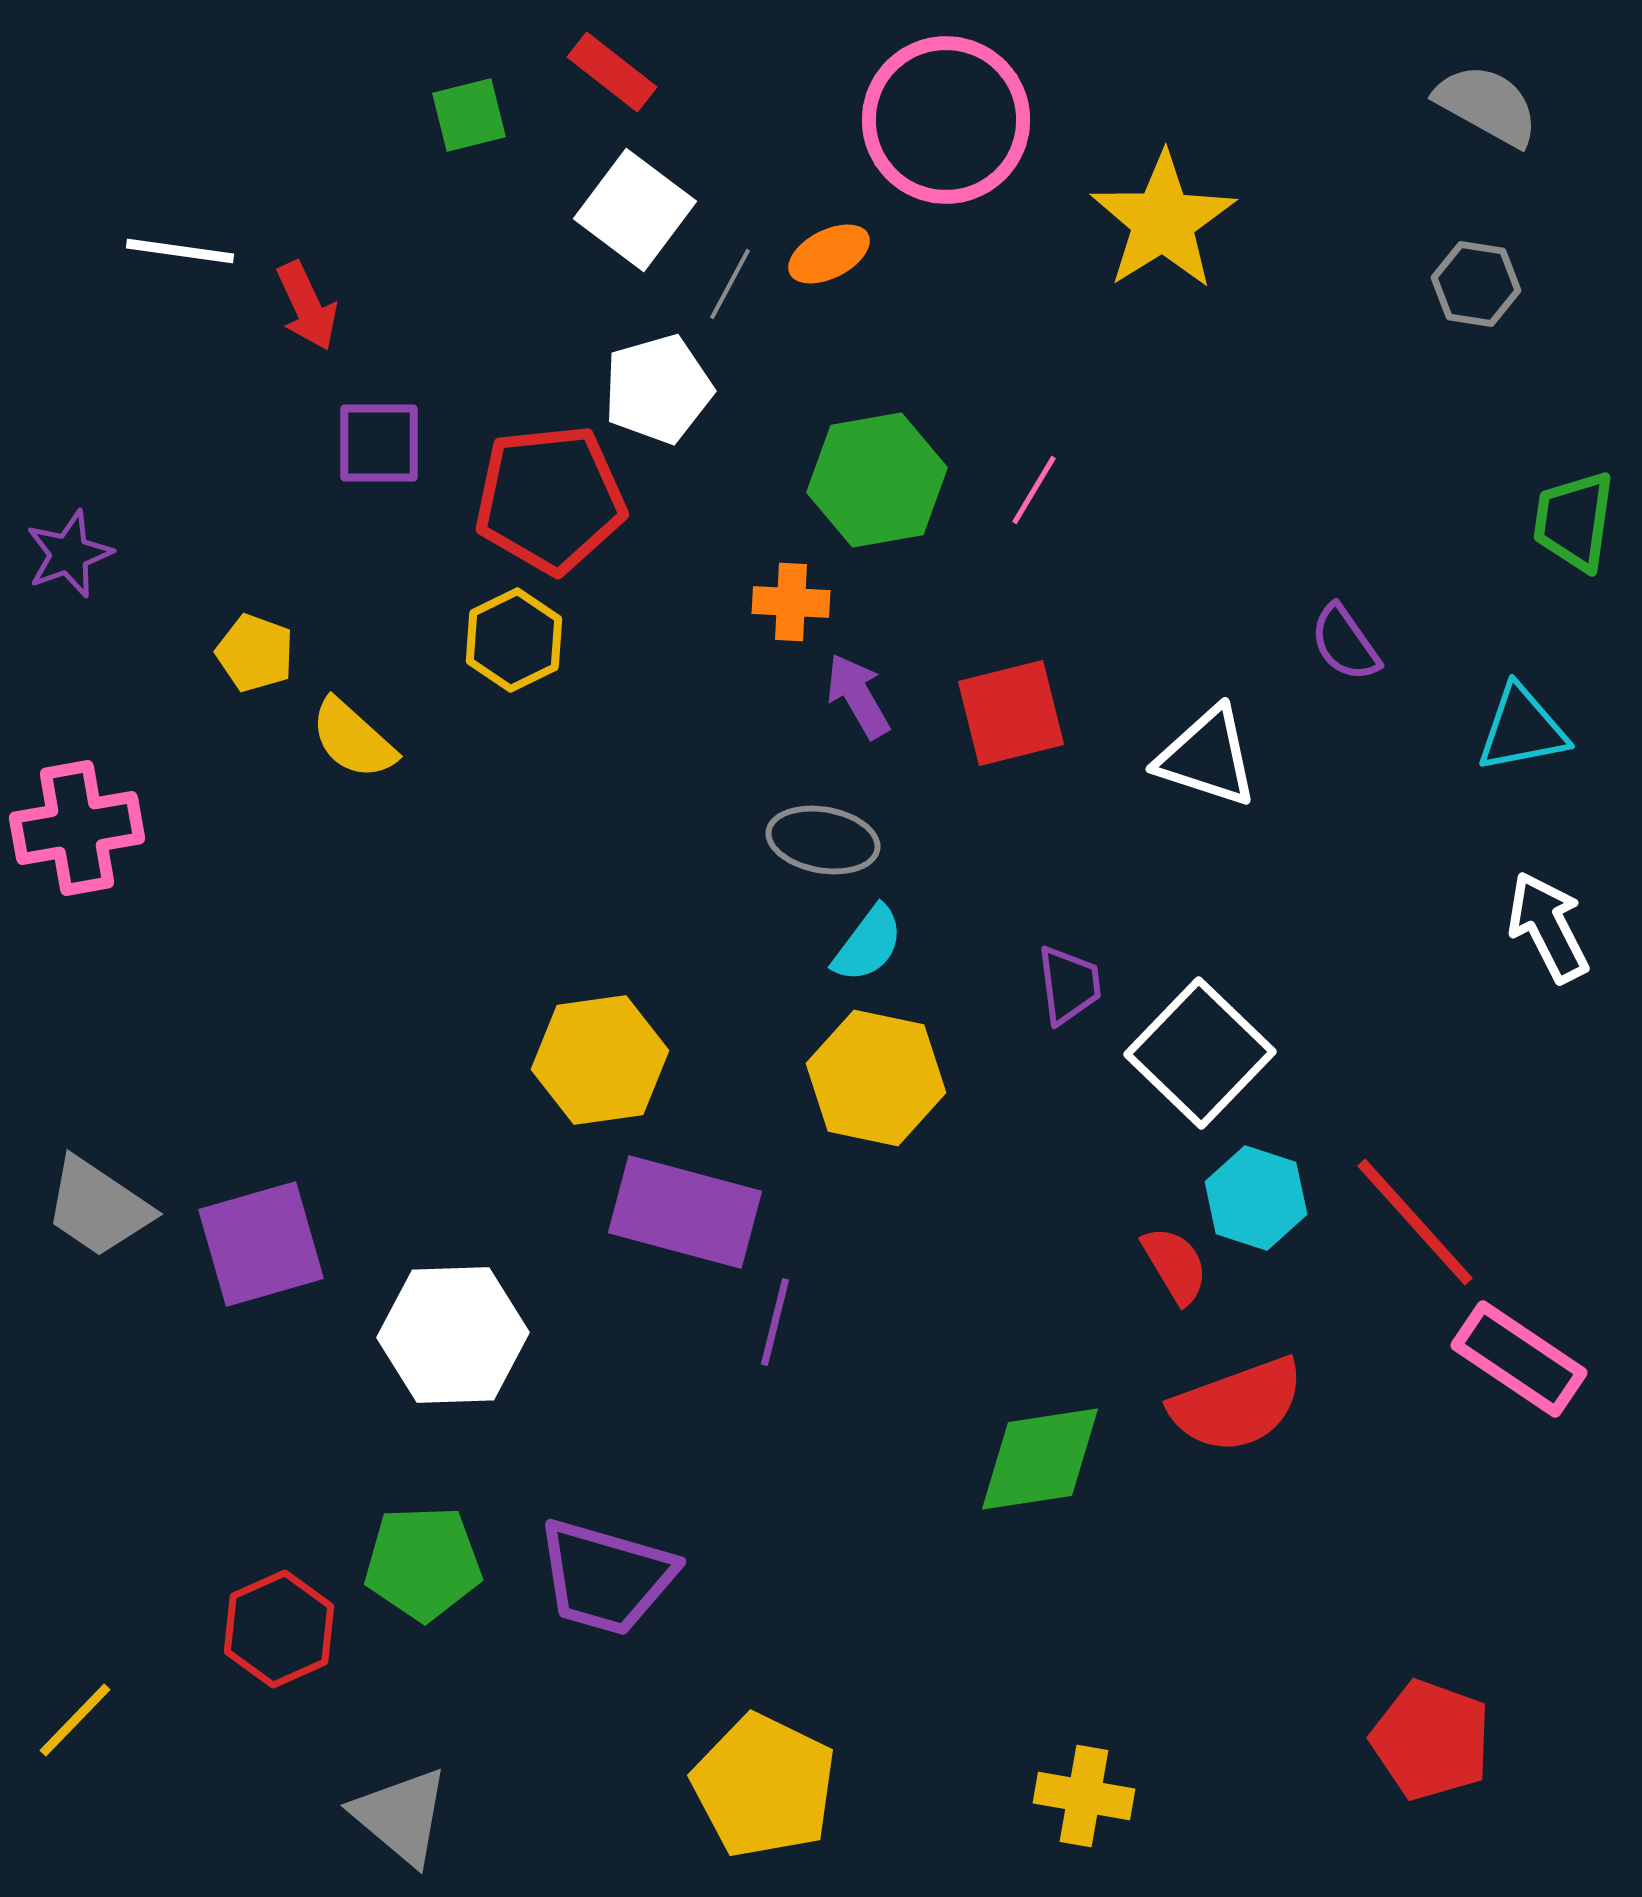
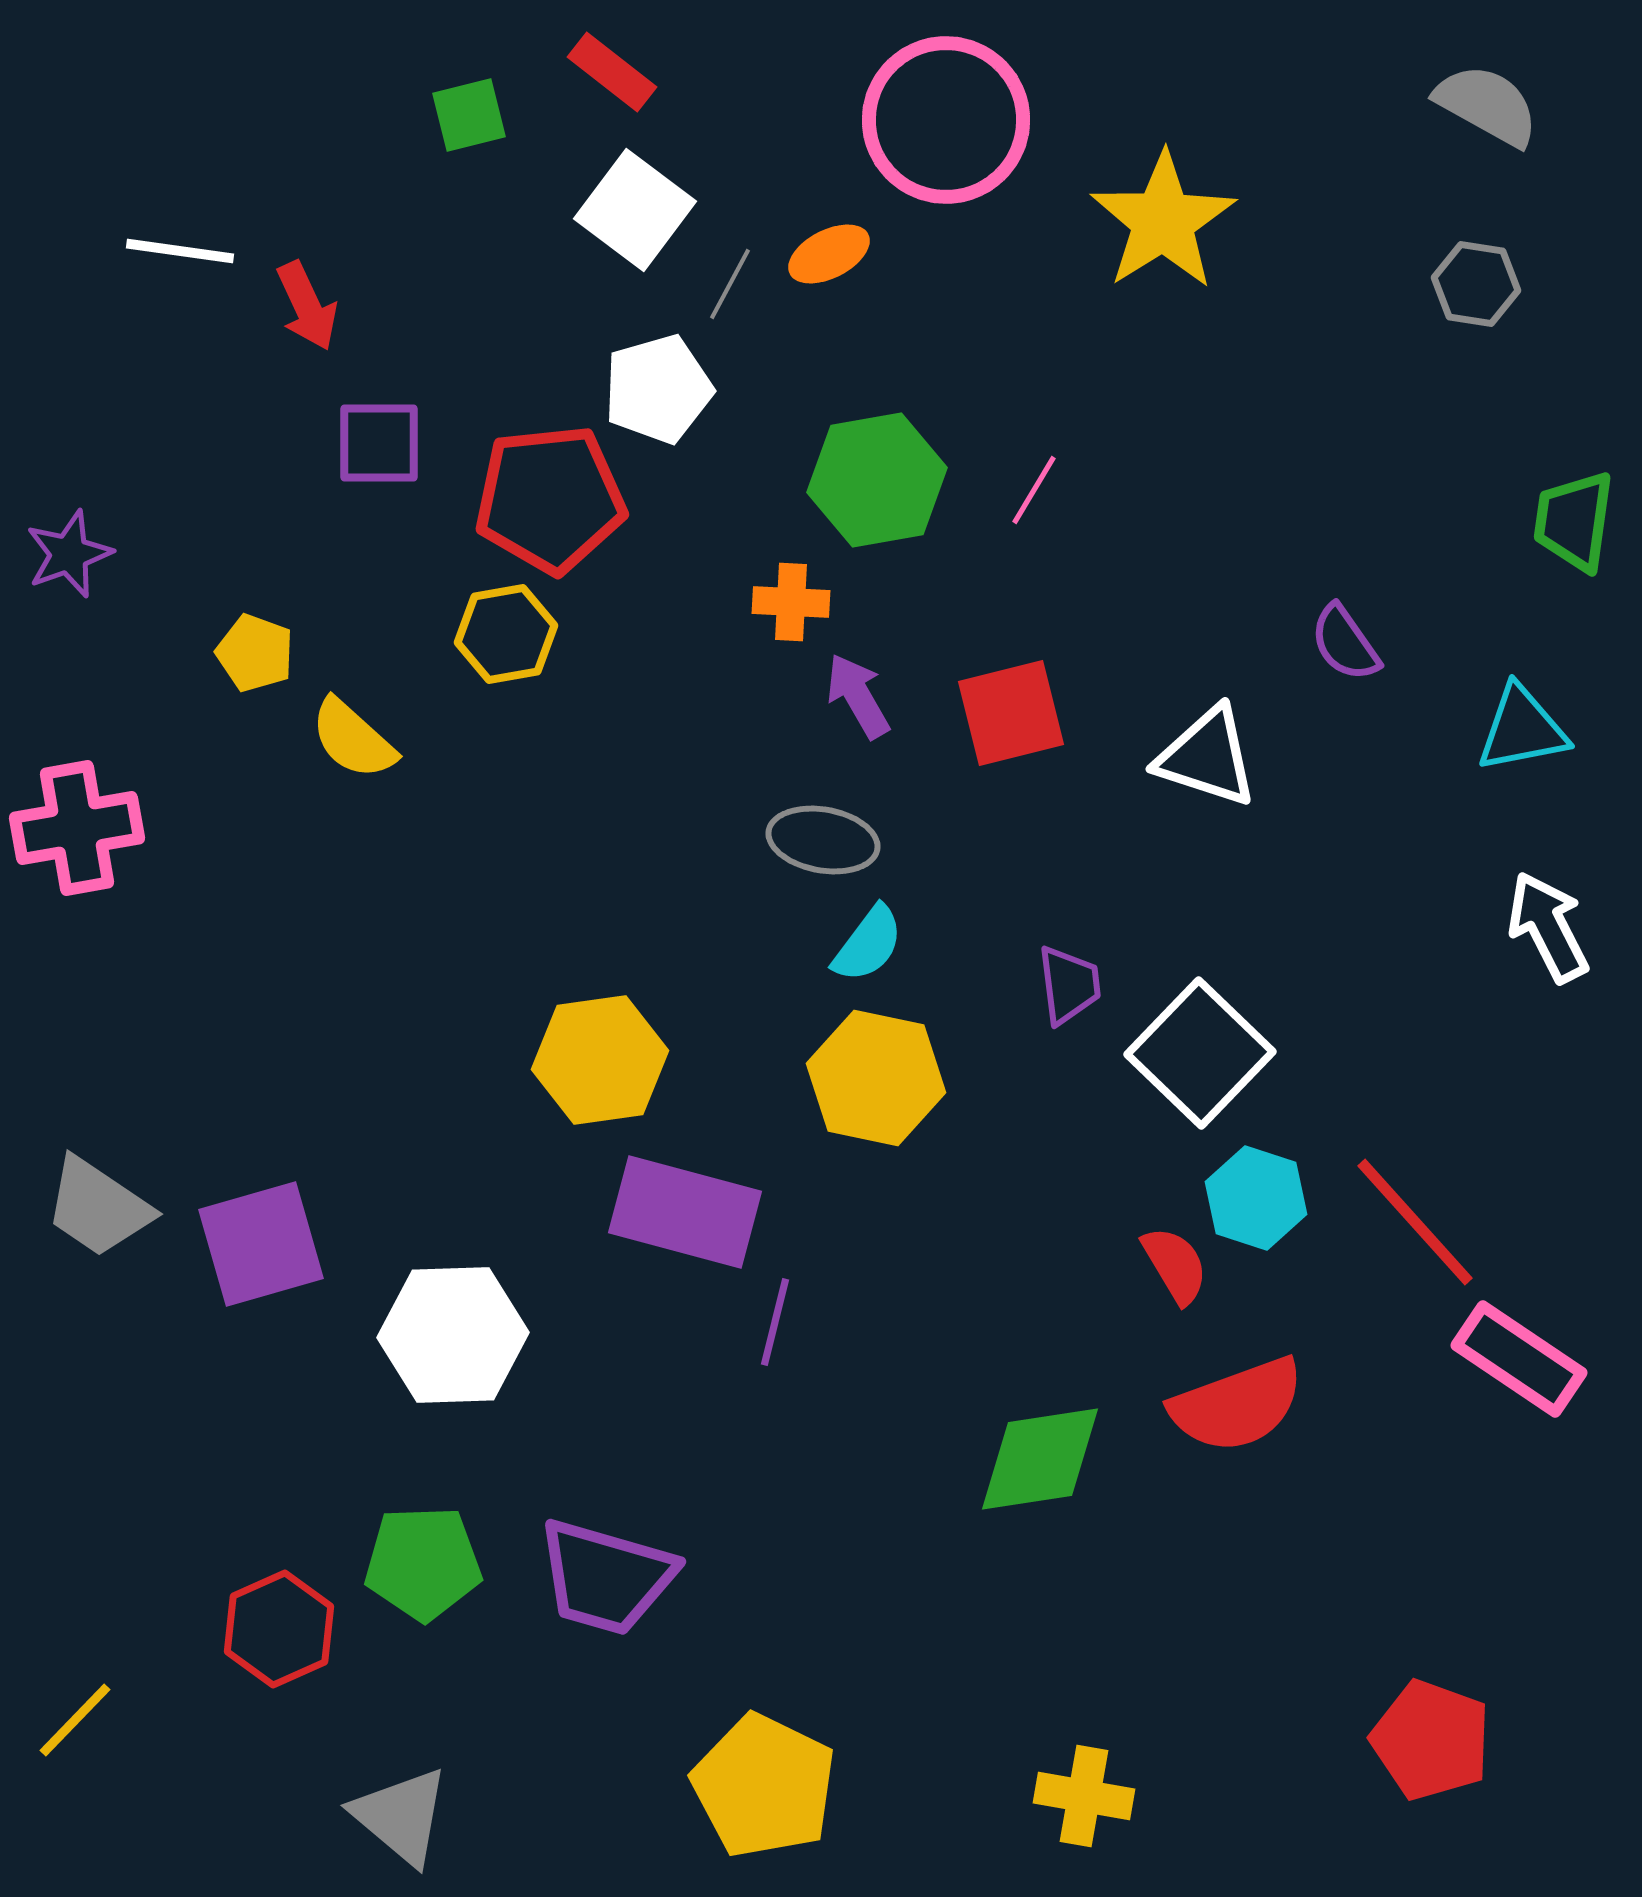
yellow hexagon at (514, 640): moved 8 px left, 6 px up; rotated 16 degrees clockwise
